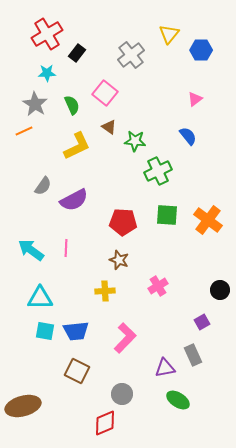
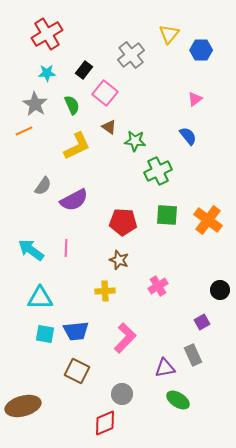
black rectangle: moved 7 px right, 17 px down
cyan square: moved 3 px down
